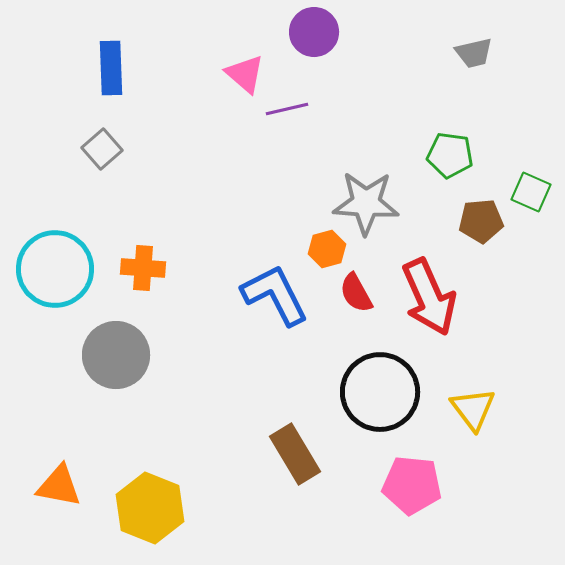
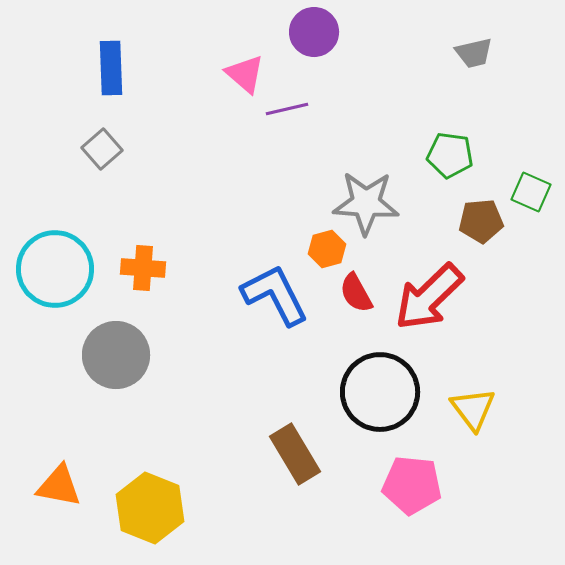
red arrow: rotated 70 degrees clockwise
